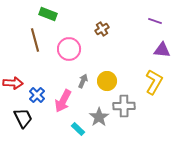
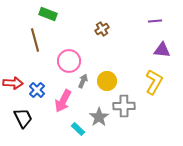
purple line: rotated 24 degrees counterclockwise
pink circle: moved 12 px down
blue cross: moved 5 px up
